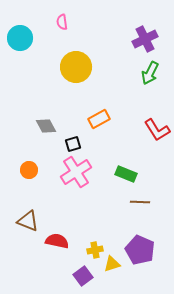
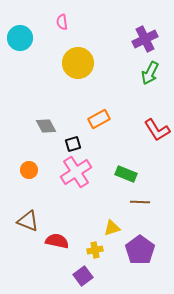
yellow circle: moved 2 px right, 4 px up
purple pentagon: rotated 12 degrees clockwise
yellow triangle: moved 36 px up
